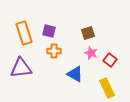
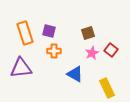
orange rectangle: moved 1 px right
pink star: moved 1 px right; rotated 24 degrees clockwise
red square: moved 1 px right, 10 px up
